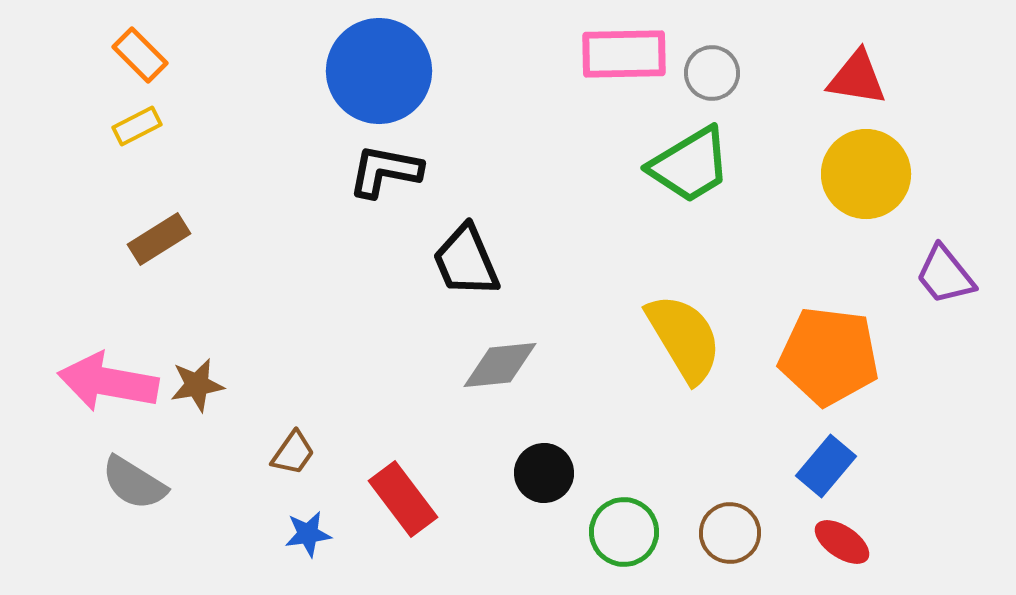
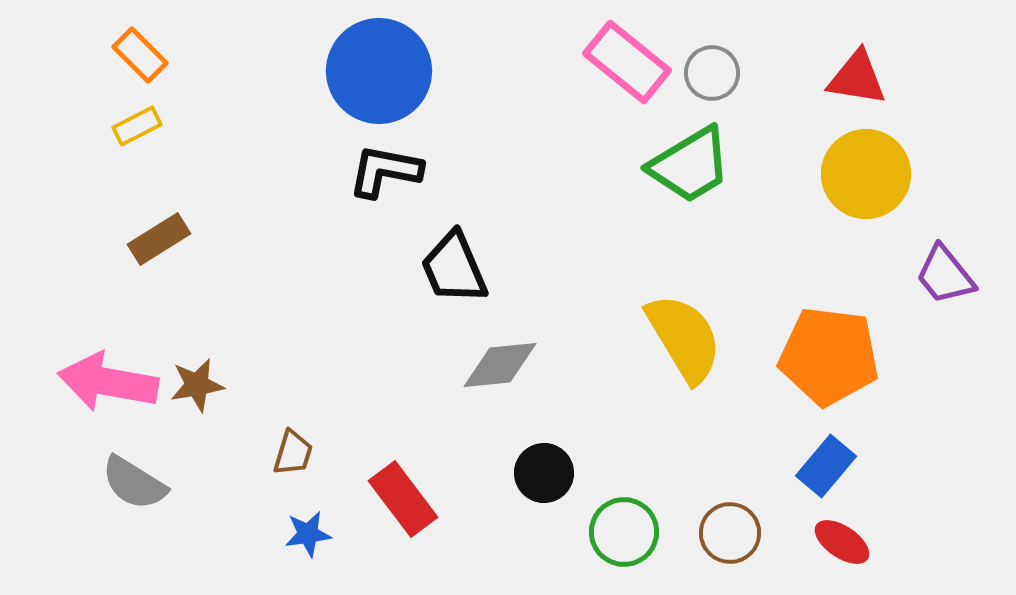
pink rectangle: moved 3 px right, 8 px down; rotated 40 degrees clockwise
black trapezoid: moved 12 px left, 7 px down
brown trapezoid: rotated 18 degrees counterclockwise
